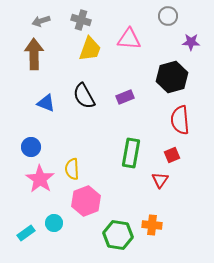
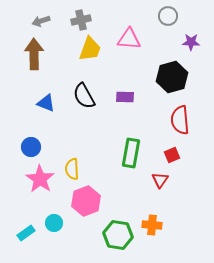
gray cross: rotated 30 degrees counterclockwise
purple rectangle: rotated 24 degrees clockwise
